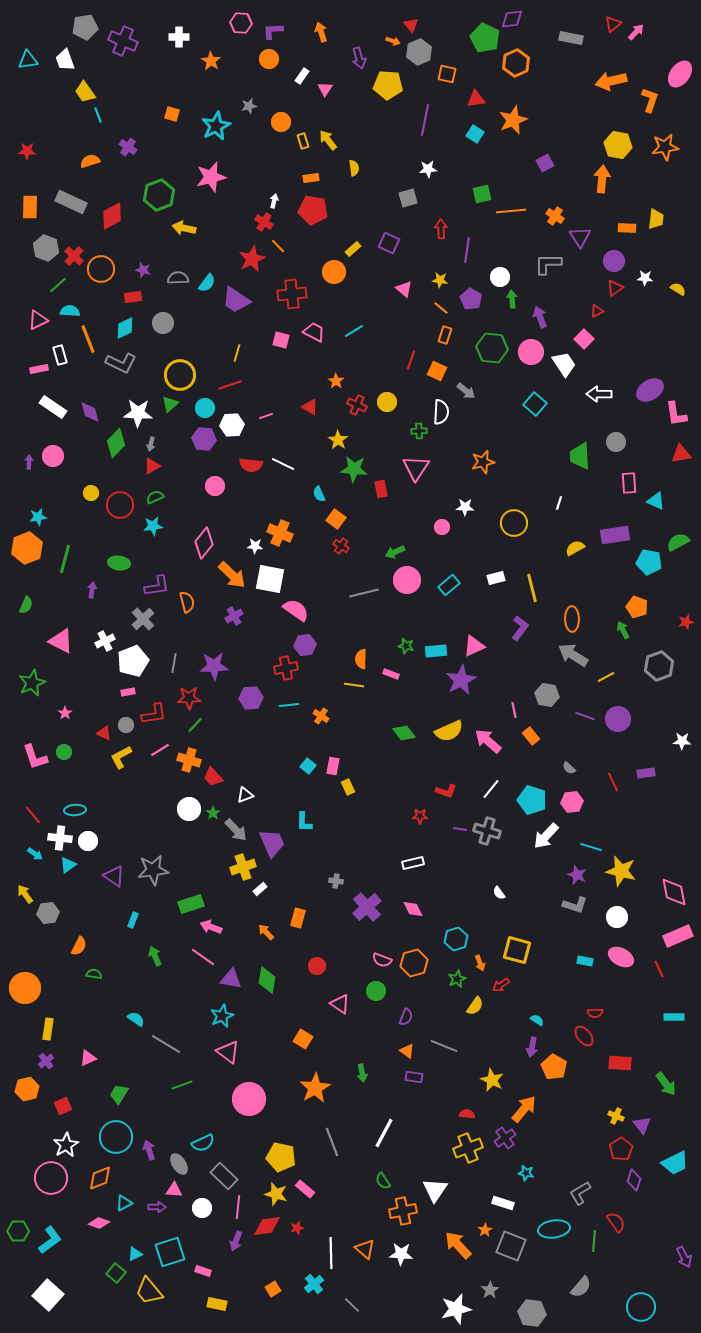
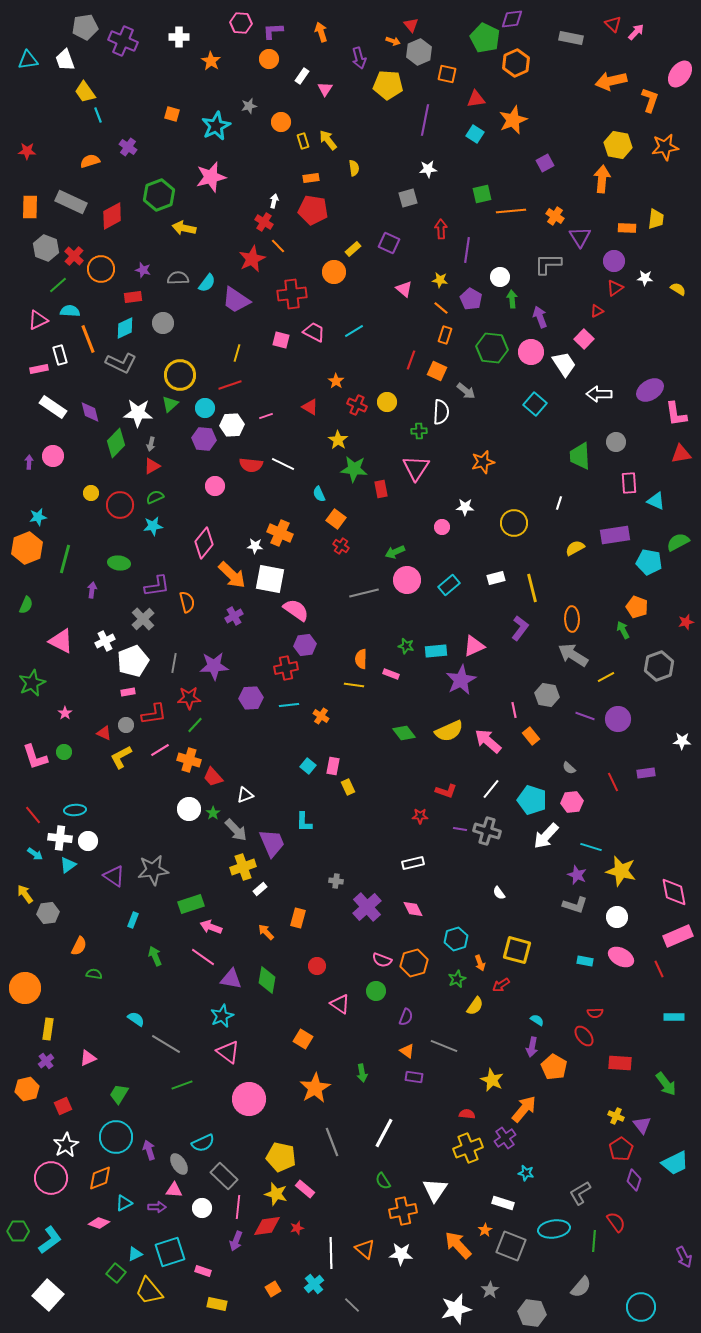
red triangle at (613, 24): rotated 36 degrees counterclockwise
